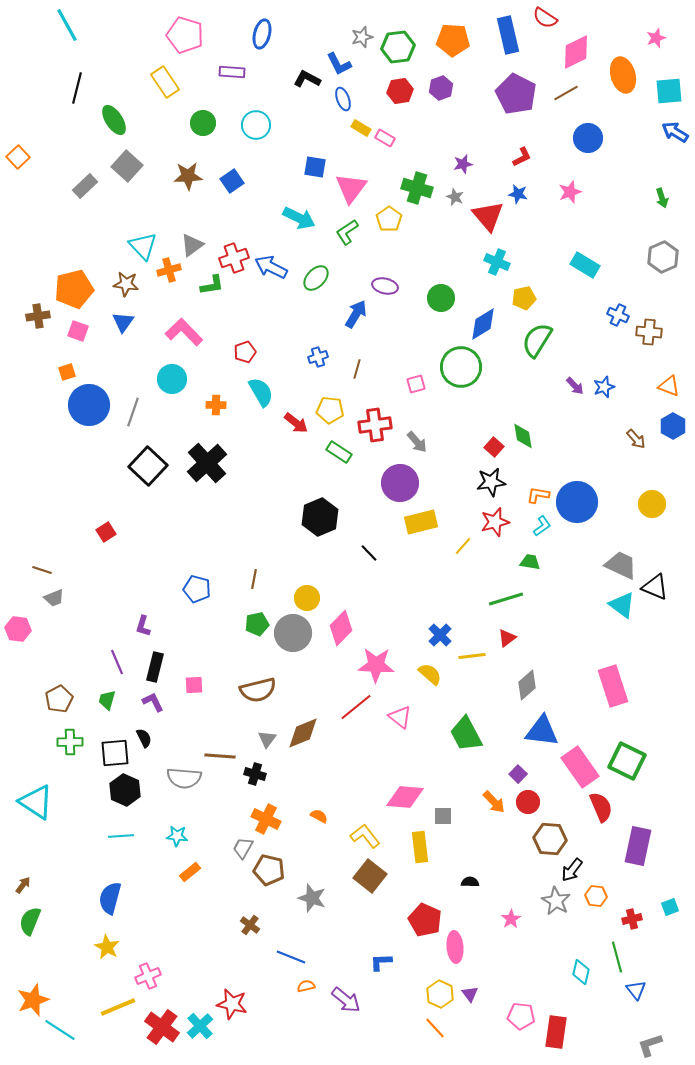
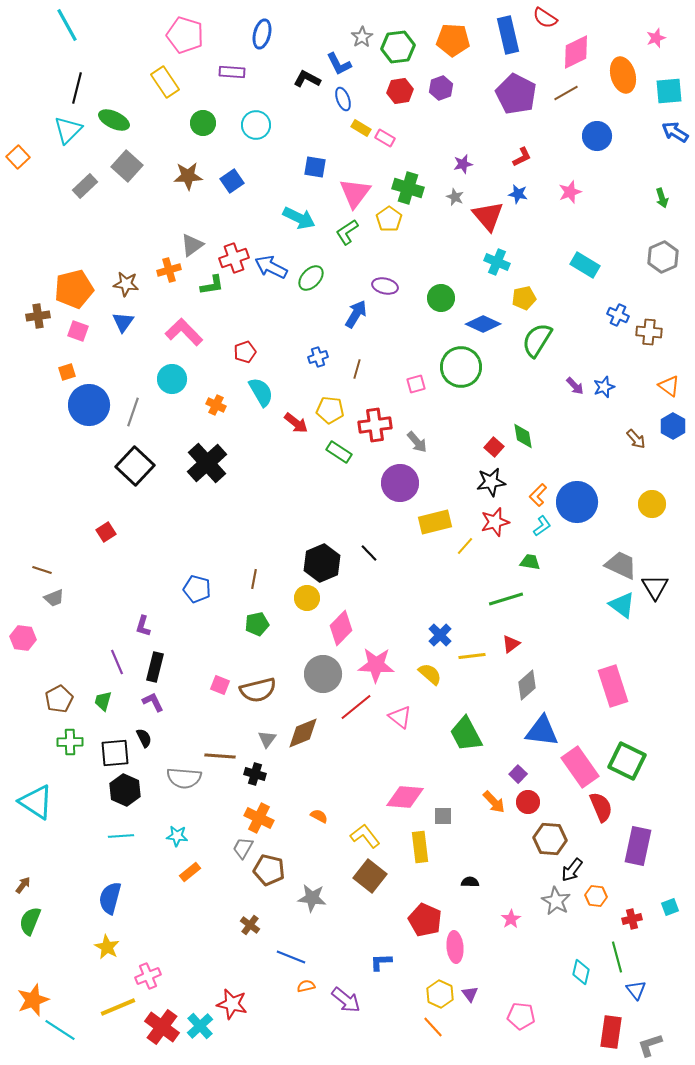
gray star at (362, 37): rotated 15 degrees counterclockwise
green ellipse at (114, 120): rotated 32 degrees counterclockwise
blue circle at (588, 138): moved 9 px right, 2 px up
pink triangle at (351, 188): moved 4 px right, 5 px down
green cross at (417, 188): moved 9 px left
cyan triangle at (143, 246): moved 75 px left, 116 px up; rotated 28 degrees clockwise
green ellipse at (316, 278): moved 5 px left
blue diamond at (483, 324): rotated 56 degrees clockwise
orange triangle at (669, 386): rotated 15 degrees clockwise
orange cross at (216, 405): rotated 24 degrees clockwise
black square at (148, 466): moved 13 px left
orange L-shape at (538, 495): rotated 55 degrees counterclockwise
black hexagon at (320, 517): moved 2 px right, 46 px down
yellow rectangle at (421, 522): moved 14 px right
yellow line at (463, 546): moved 2 px right
black triangle at (655, 587): rotated 36 degrees clockwise
pink hexagon at (18, 629): moved 5 px right, 9 px down
gray circle at (293, 633): moved 30 px right, 41 px down
red triangle at (507, 638): moved 4 px right, 6 px down
pink square at (194, 685): moved 26 px right; rotated 24 degrees clockwise
green trapezoid at (107, 700): moved 4 px left, 1 px down
orange cross at (266, 819): moved 7 px left, 1 px up
gray star at (312, 898): rotated 12 degrees counterclockwise
orange line at (435, 1028): moved 2 px left, 1 px up
red rectangle at (556, 1032): moved 55 px right
